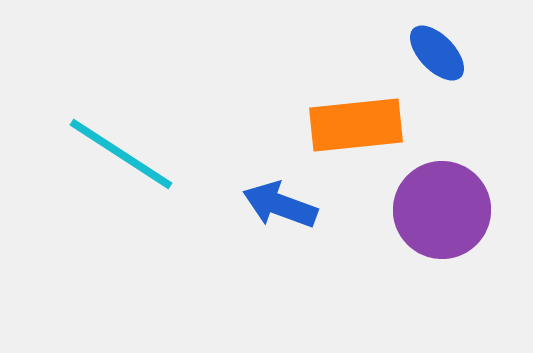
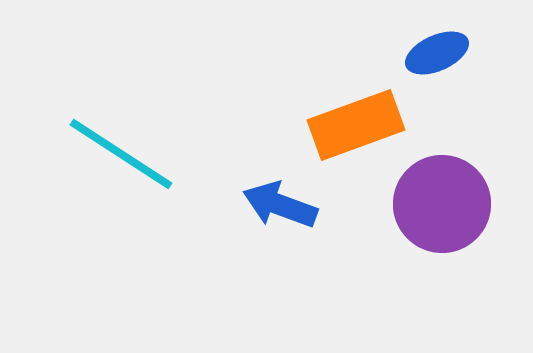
blue ellipse: rotated 70 degrees counterclockwise
orange rectangle: rotated 14 degrees counterclockwise
purple circle: moved 6 px up
